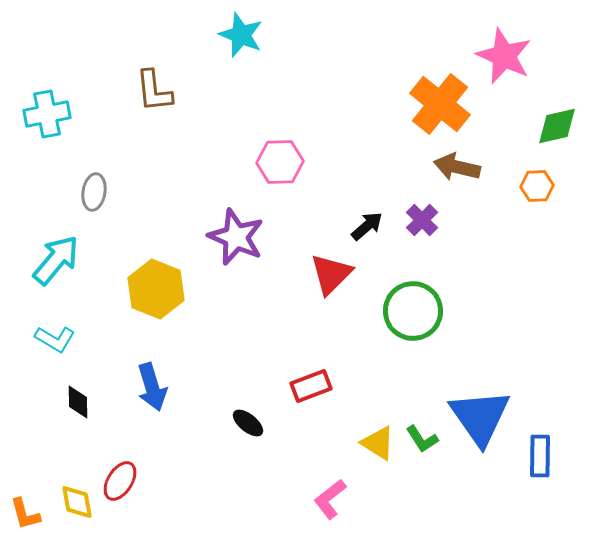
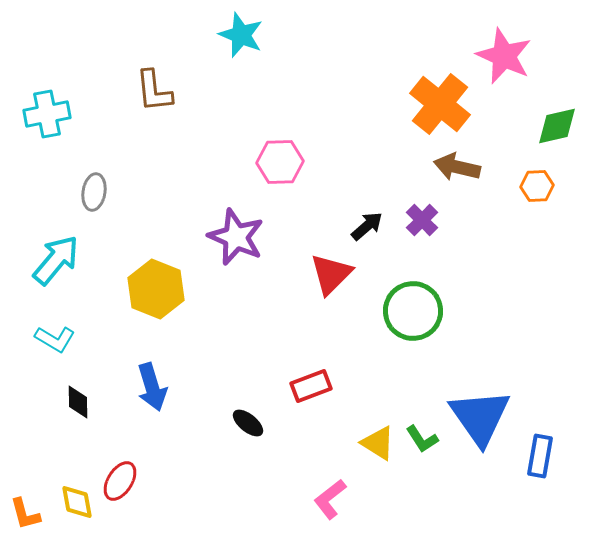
blue rectangle: rotated 9 degrees clockwise
